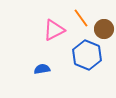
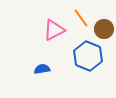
blue hexagon: moved 1 px right, 1 px down
